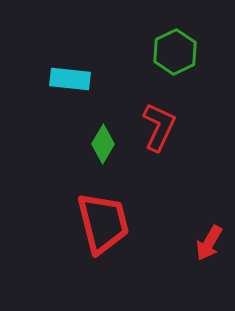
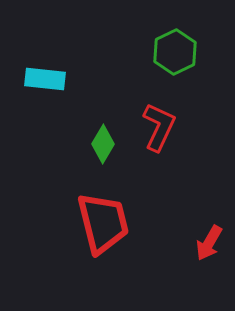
cyan rectangle: moved 25 px left
